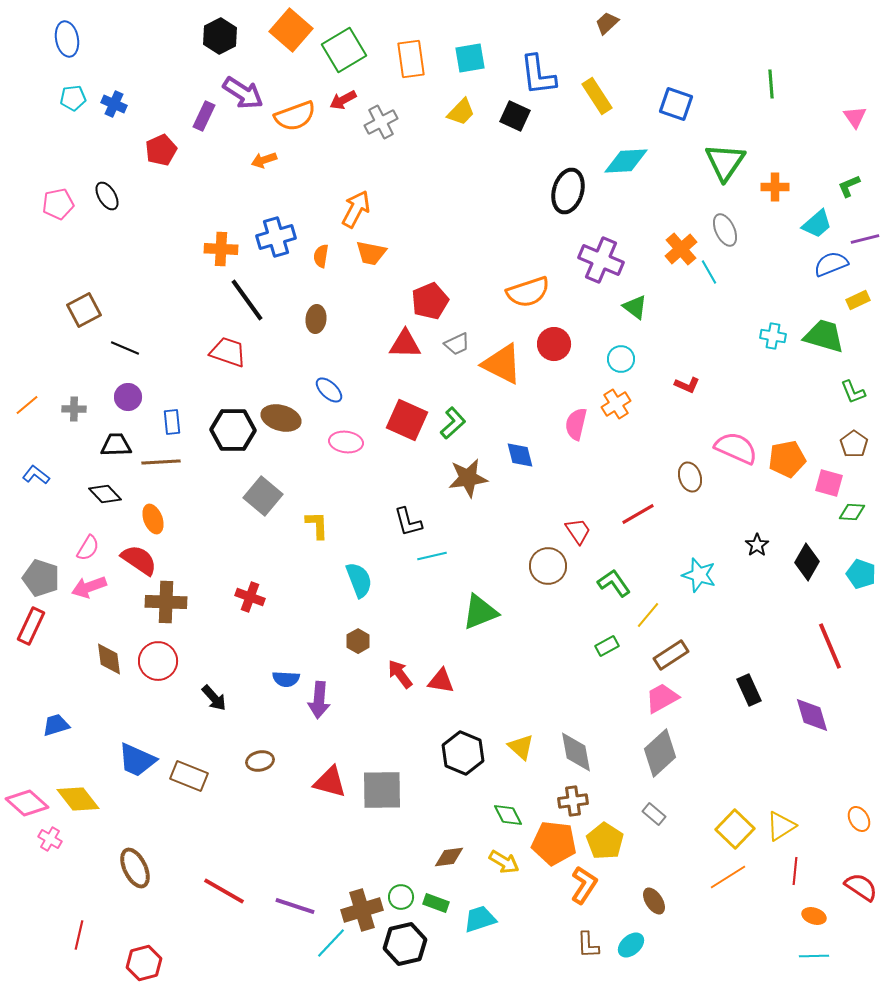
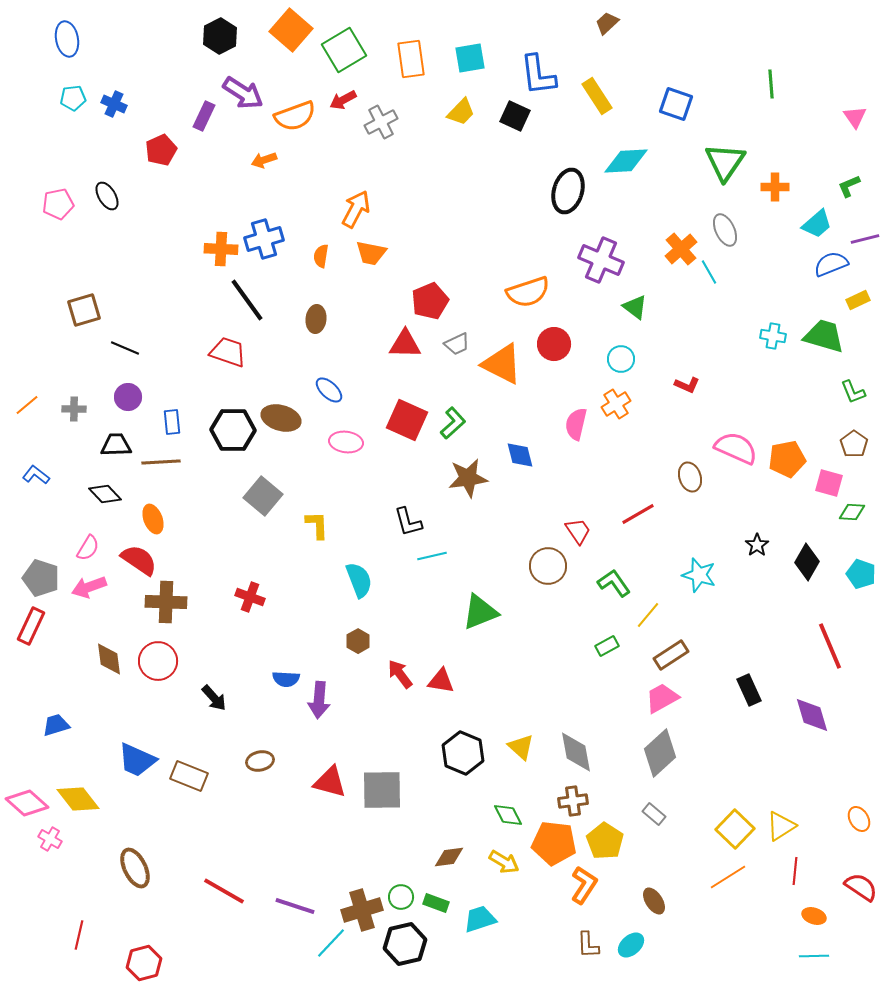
blue cross at (276, 237): moved 12 px left, 2 px down
brown square at (84, 310): rotated 12 degrees clockwise
